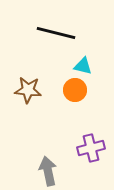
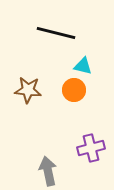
orange circle: moved 1 px left
